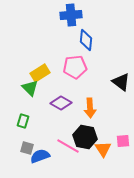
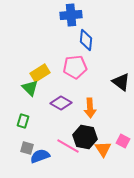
pink square: rotated 32 degrees clockwise
